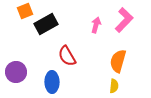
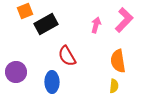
orange semicircle: rotated 25 degrees counterclockwise
